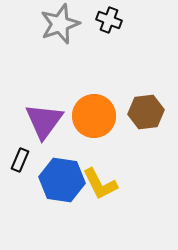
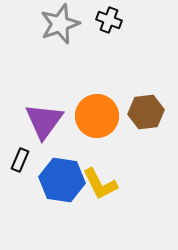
orange circle: moved 3 px right
